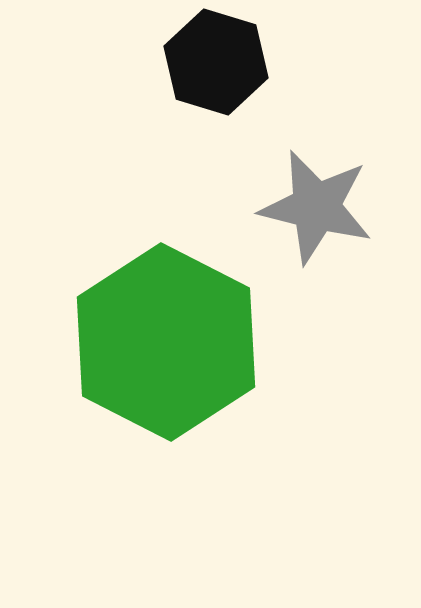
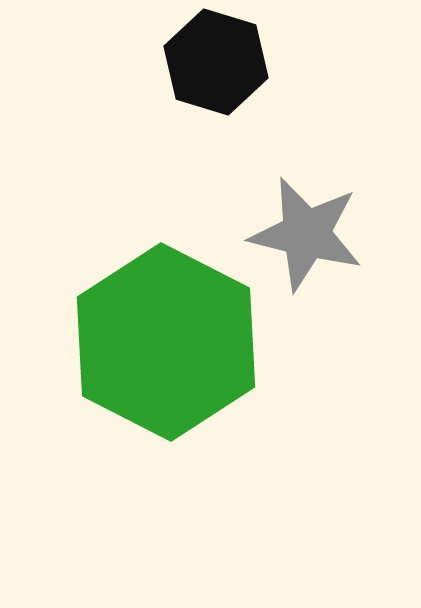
gray star: moved 10 px left, 27 px down
